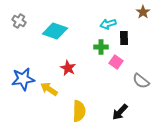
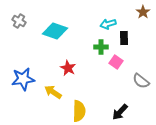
yellow arrow: moved 4 px right, 3 px down
